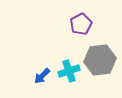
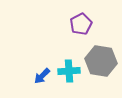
gray hexagon: moved 1 px right, 1 px down; rotated 16 degrees clockwise
cyan cross: rotated 15 degrees clockwise
